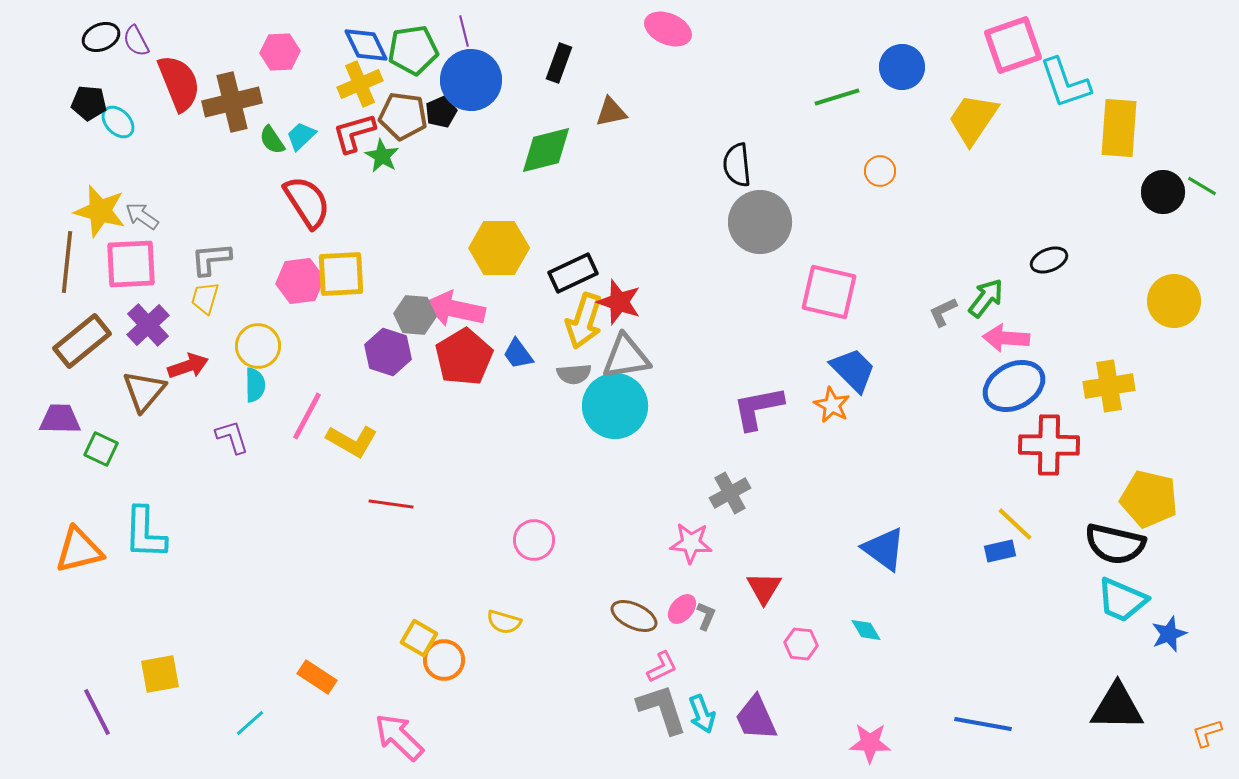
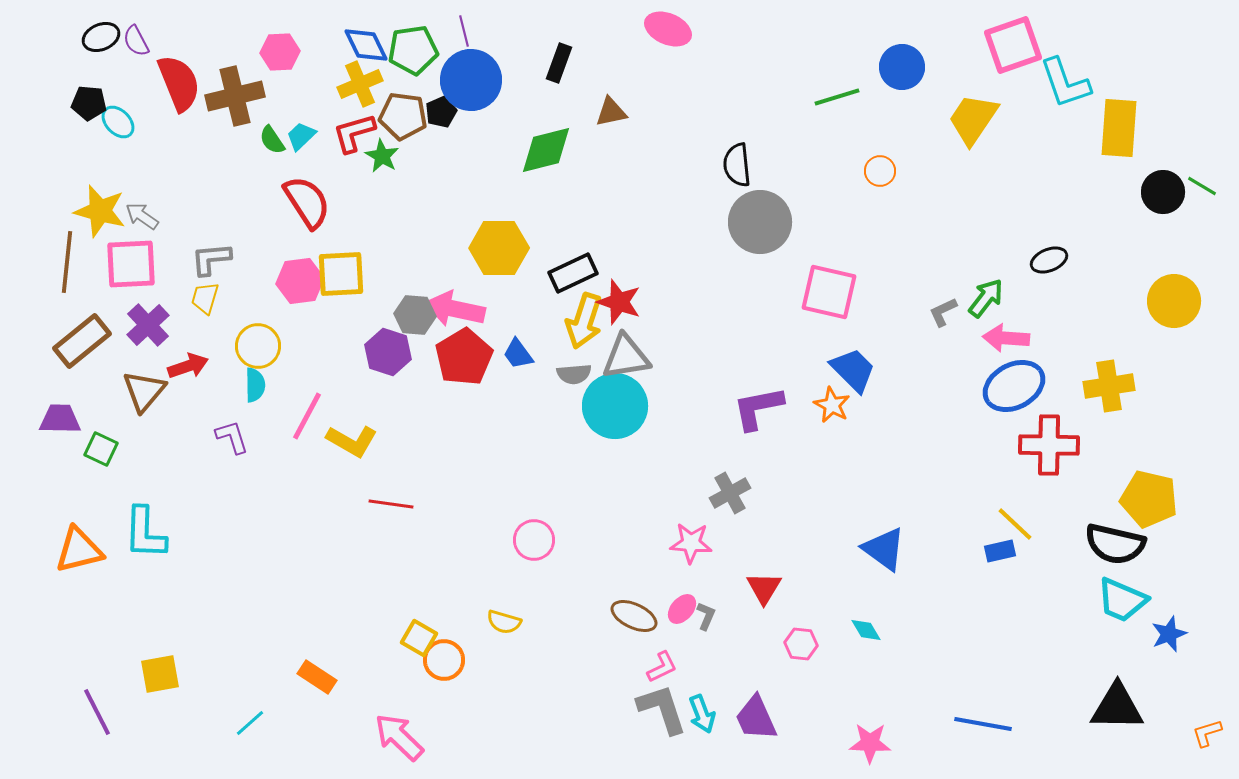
brown cross at (232, 102): moved 3 px right, 6 px up
